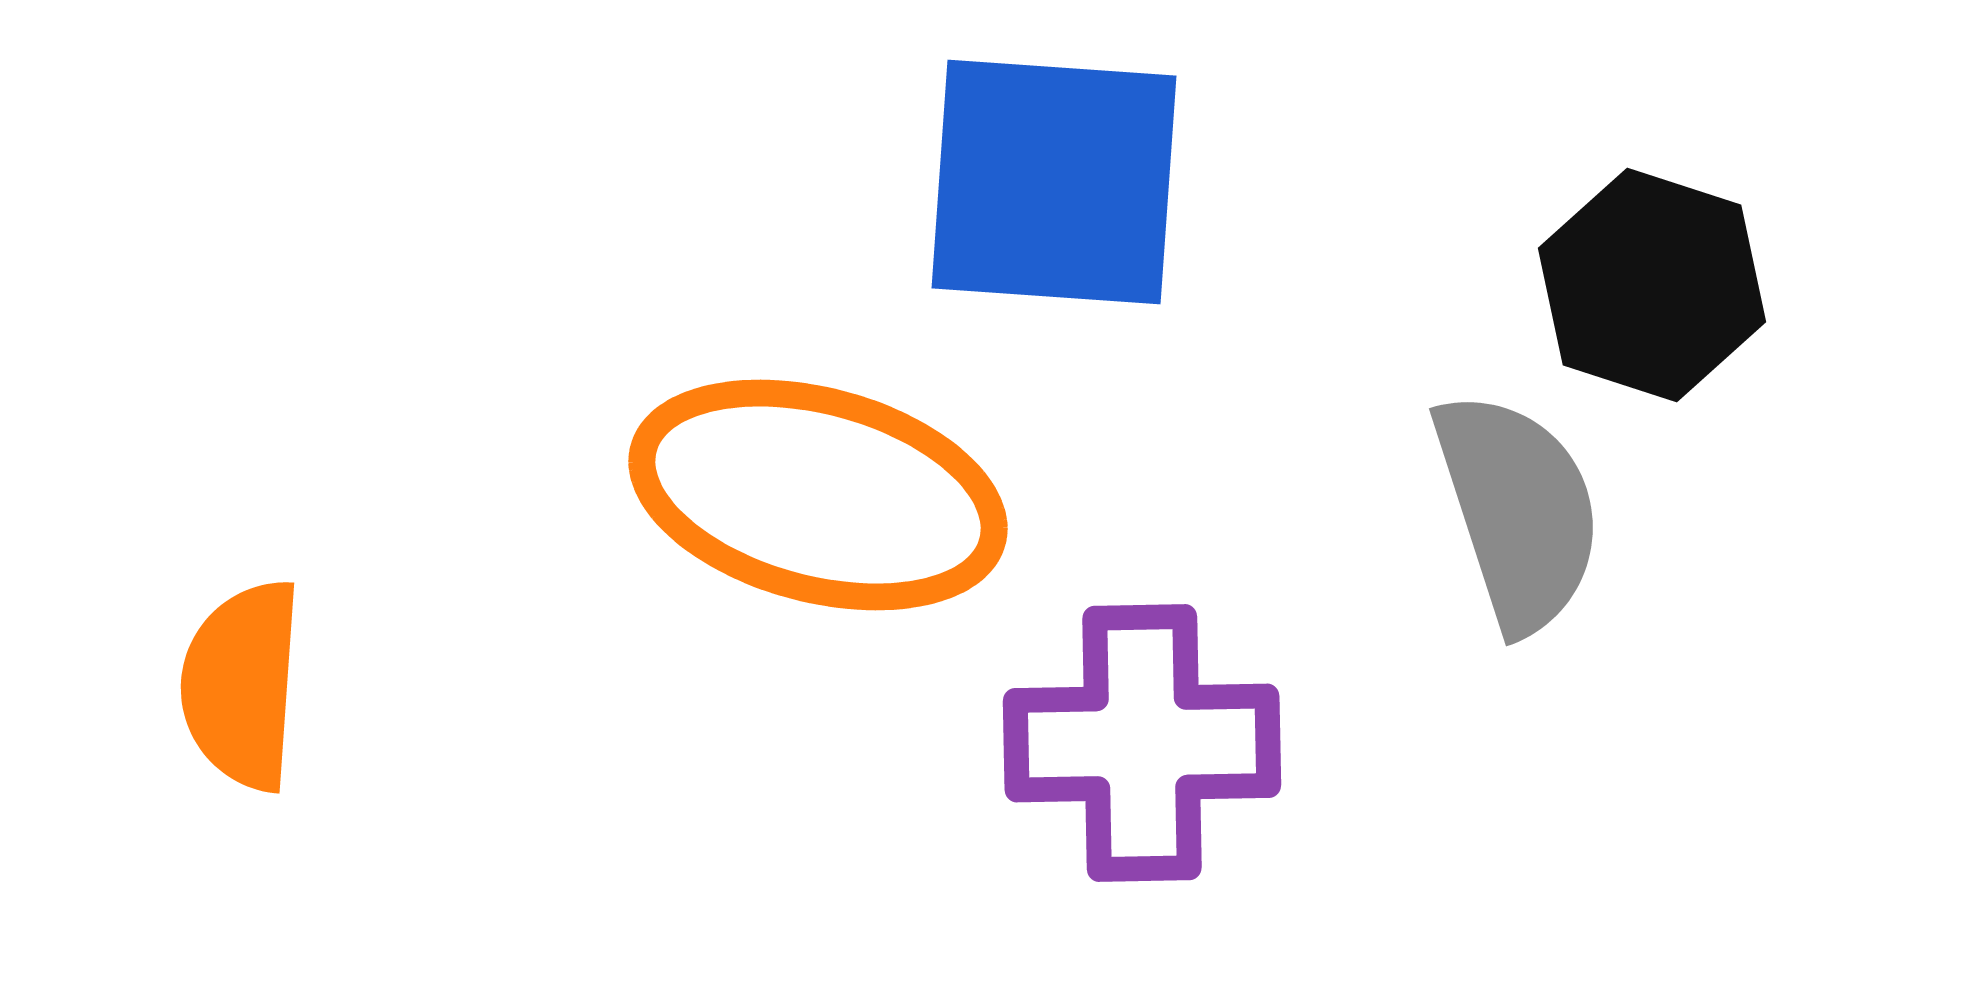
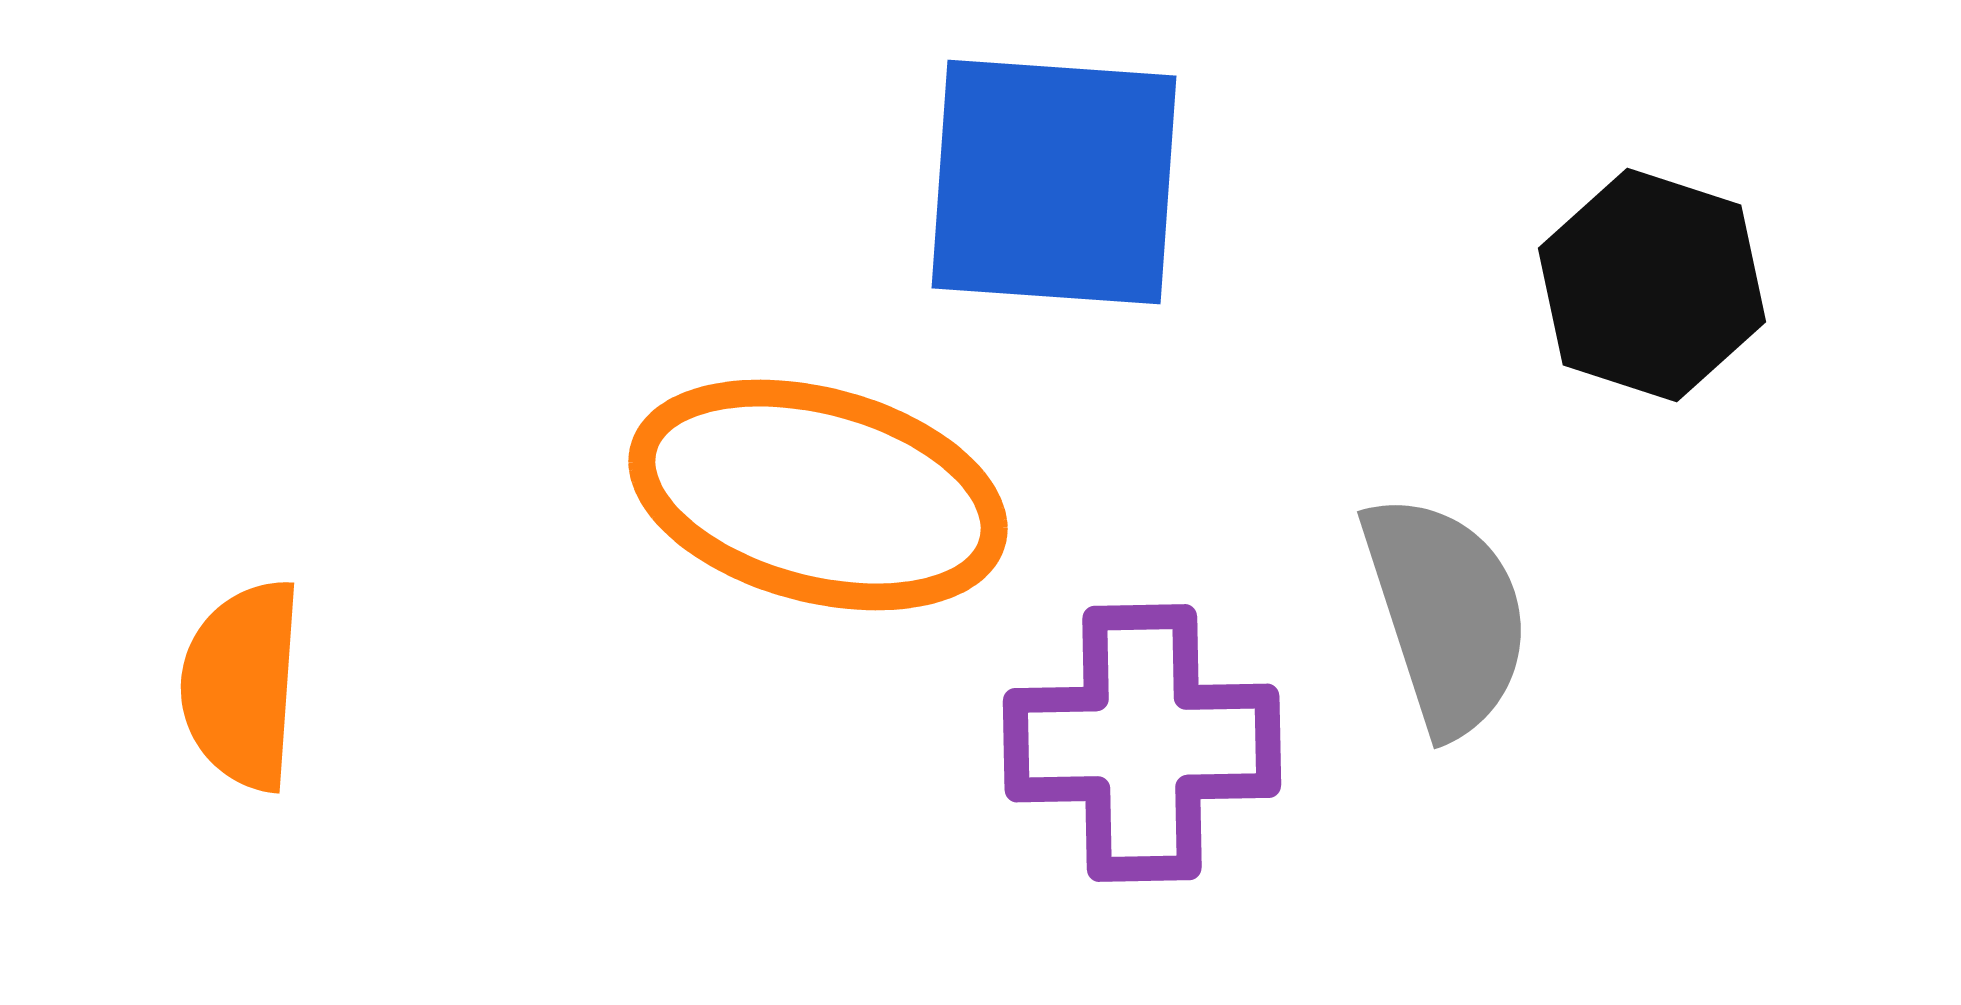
gray semicircle: moved 72 px left, 103 px down
